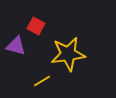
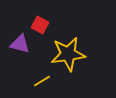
red square: moved 4 px right, 1 px up
purple triangle: moved 4 px right, 2 px up
